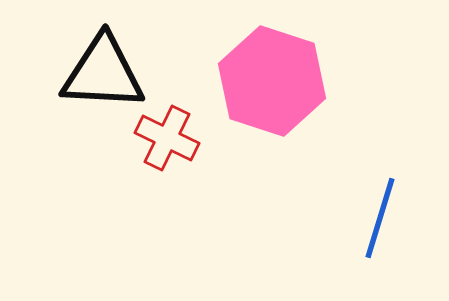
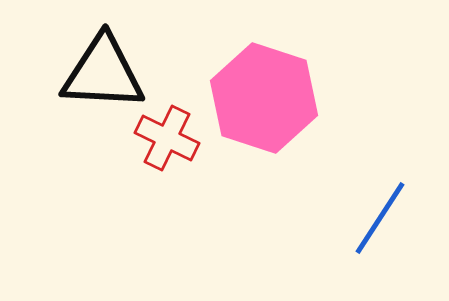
pink hexagon: moved 8 px left, 17 px down
blue line: rotated 16 degrees clockwise
